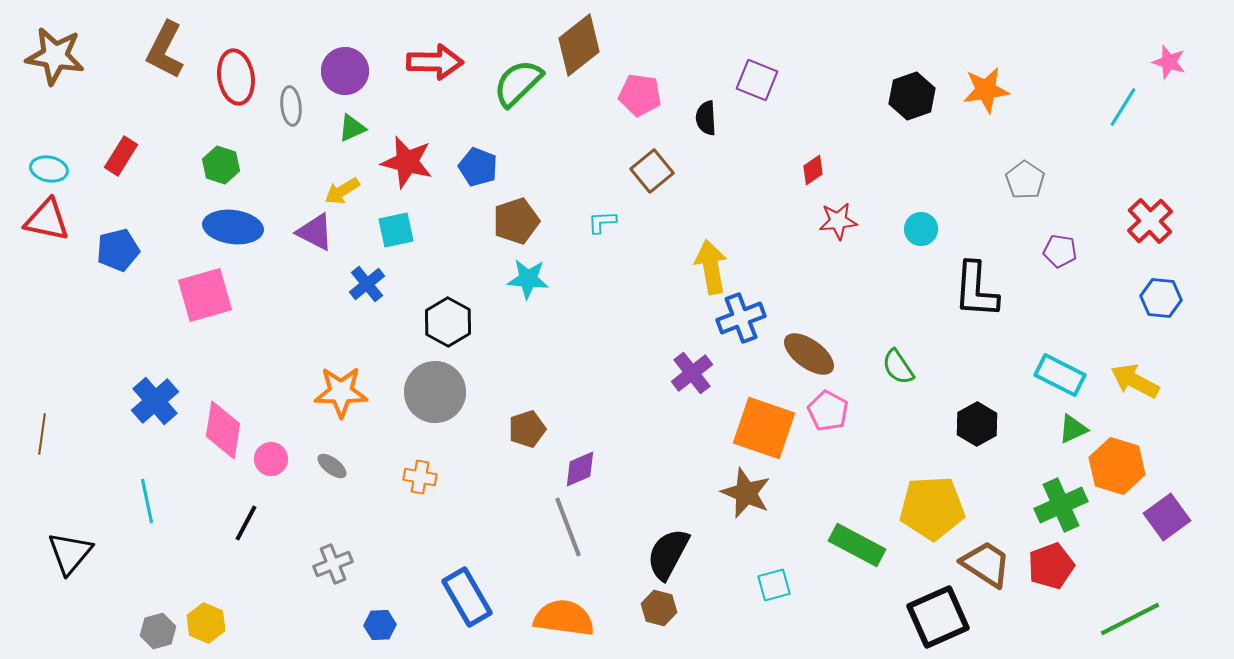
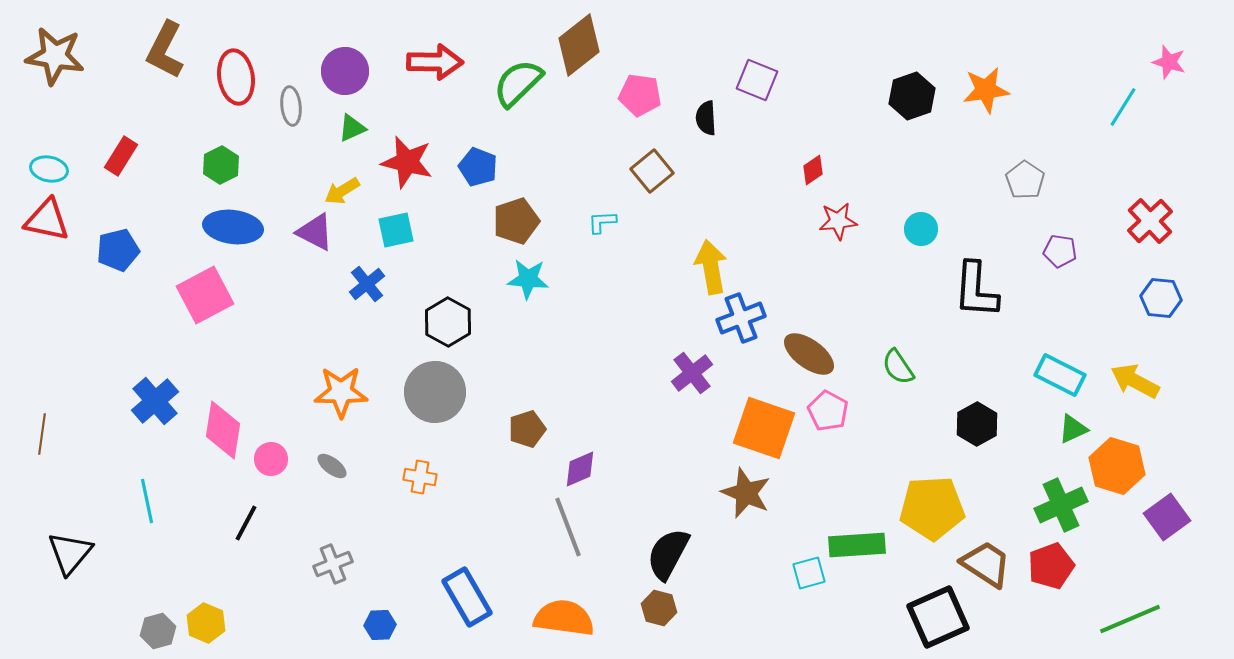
green hexagon at (221, 165): rotated 15 degrees clockwise
pink square at (205, 295): rotated 12 degrees counterclockwise
green rectangle at (857, 545): rotated 32 degrees counterclockwise
cyan square at (774, 585): moved 35 px right, 12 px up
green line at (1130, 619): rotated 4 degrees clockwise
